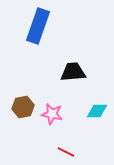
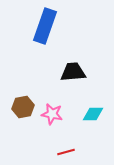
blue rectangle: moved 7 px right
cyan diamond: moved 4 px left, 3 px down
red line: rotated 42 degrees counterclockwise
